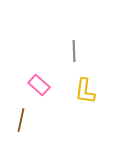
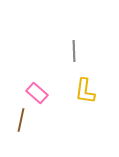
pink rectangle: moved 2 px left, 8 px down
